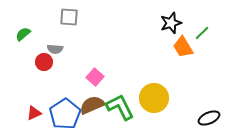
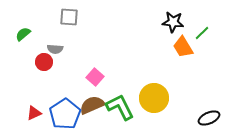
black star: moved 2 px right, 1 px up; rotated 25 degrees clockwise
